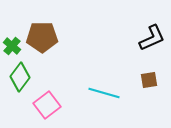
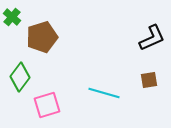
brown pentagon: rotated 16 degrees counterclockwise
green cross: moved 29 px up
pink square: rotated 20 degrees clockwise
